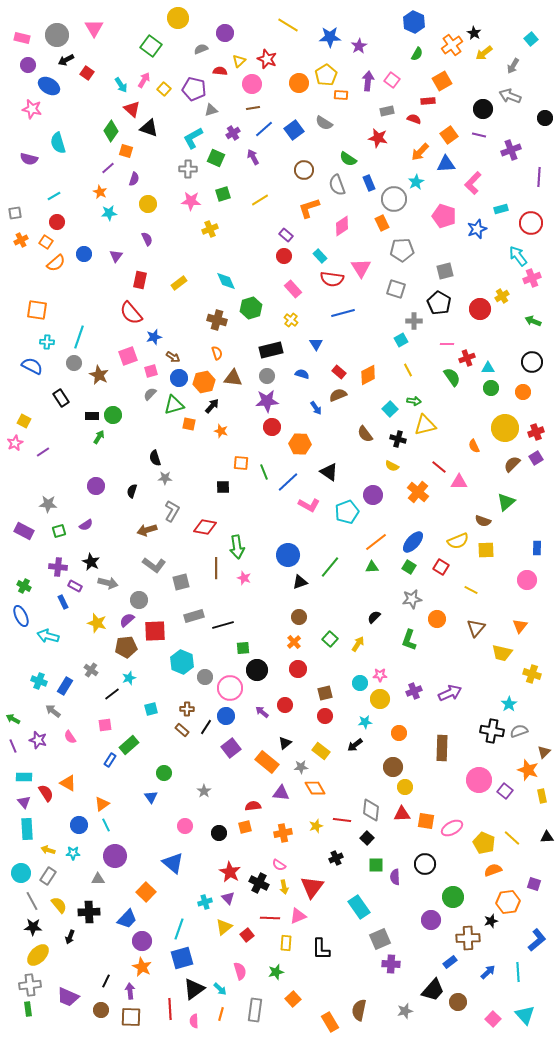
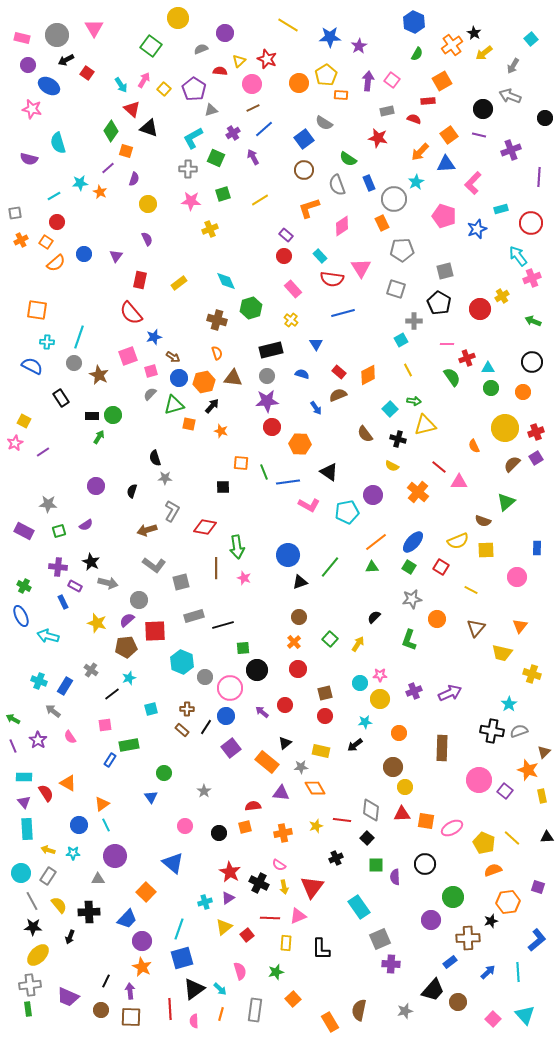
purple pentagon at (194, 89): rotated 20 degrees clockwise
brown line at (253, 108): rotated 16 degrees counterclockwise
blue square at (294, 130): moved 10 px right, 9 px down
cyan star at (109, 213): moved 29 px left, 30 px up
blue line at (288, 482): rotated 35 degrees clockwise
cyan pentagon at (347, 512): rotated 10 degrees clockwise
pink circle at (527, 580): moved 10 px left, 3 px up
purple star at (38, 740): rotated 18 degrees clockwise
green rectangle at (129, 745): rotated 30 degrees clockwise
yellow rectangle at (321, 751): rotated 24 degrees counterclockwise
purple square at (534, 884): moved 4 px right, 3 px down
purple triangle at (228, 898): rotated 40 degrees clockwise
